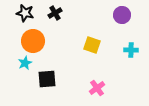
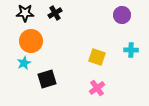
black star: rotated 12 degrees counterclockwise
orange circle: moved 2 px left
yellow square: moved 5 px right, 12 px down
cyan star: moved 1 px left
black square: rotated 12 degrees counterclockwise
